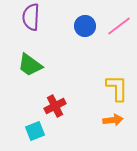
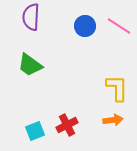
pink line: rotated 70 degrees clockwise
red cross: moved 12 px right, 19 px down
